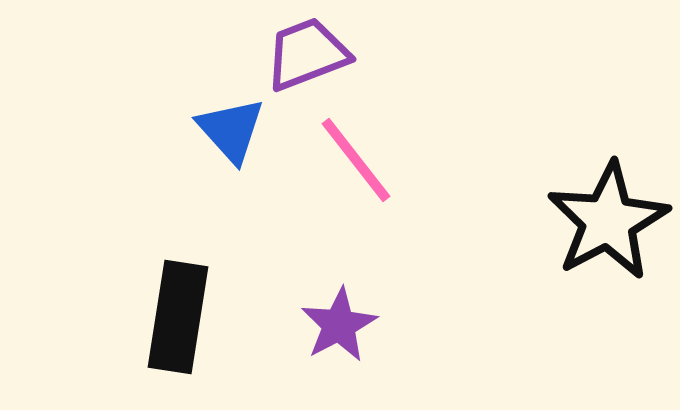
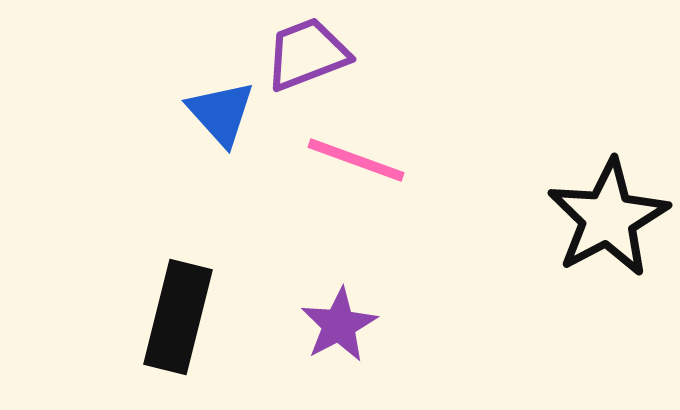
blue triangle: moved 10 px left, 17 px up
pink line: rotated 32 degrees counterclockwise
black star: moved 3 px up
black rectangle: rotated 5 degrees clockwise
